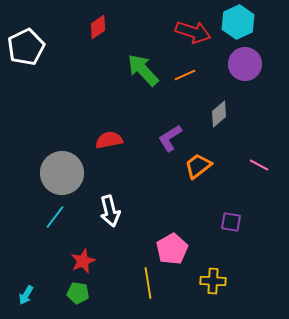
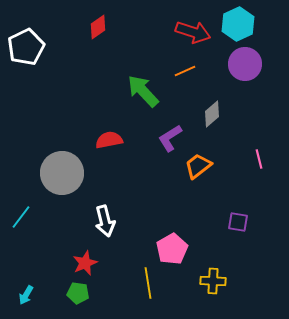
cyan hexagon: moved 2 px down
green arrow: moved 21 px down
orange line: moved 4 px up
gray diamond: moved 7 px left
pink line: moved 6 px up; rotated 48 degrees clockwise
white arrow: moved 5 px left, 10 px down
cyan line: moved 34 px left
purple square: moved 7 px right
red star: moved 2 px right, 2 px down
